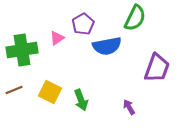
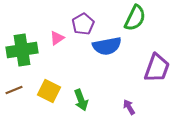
yellow square: moved 1 px left, 1 px up
